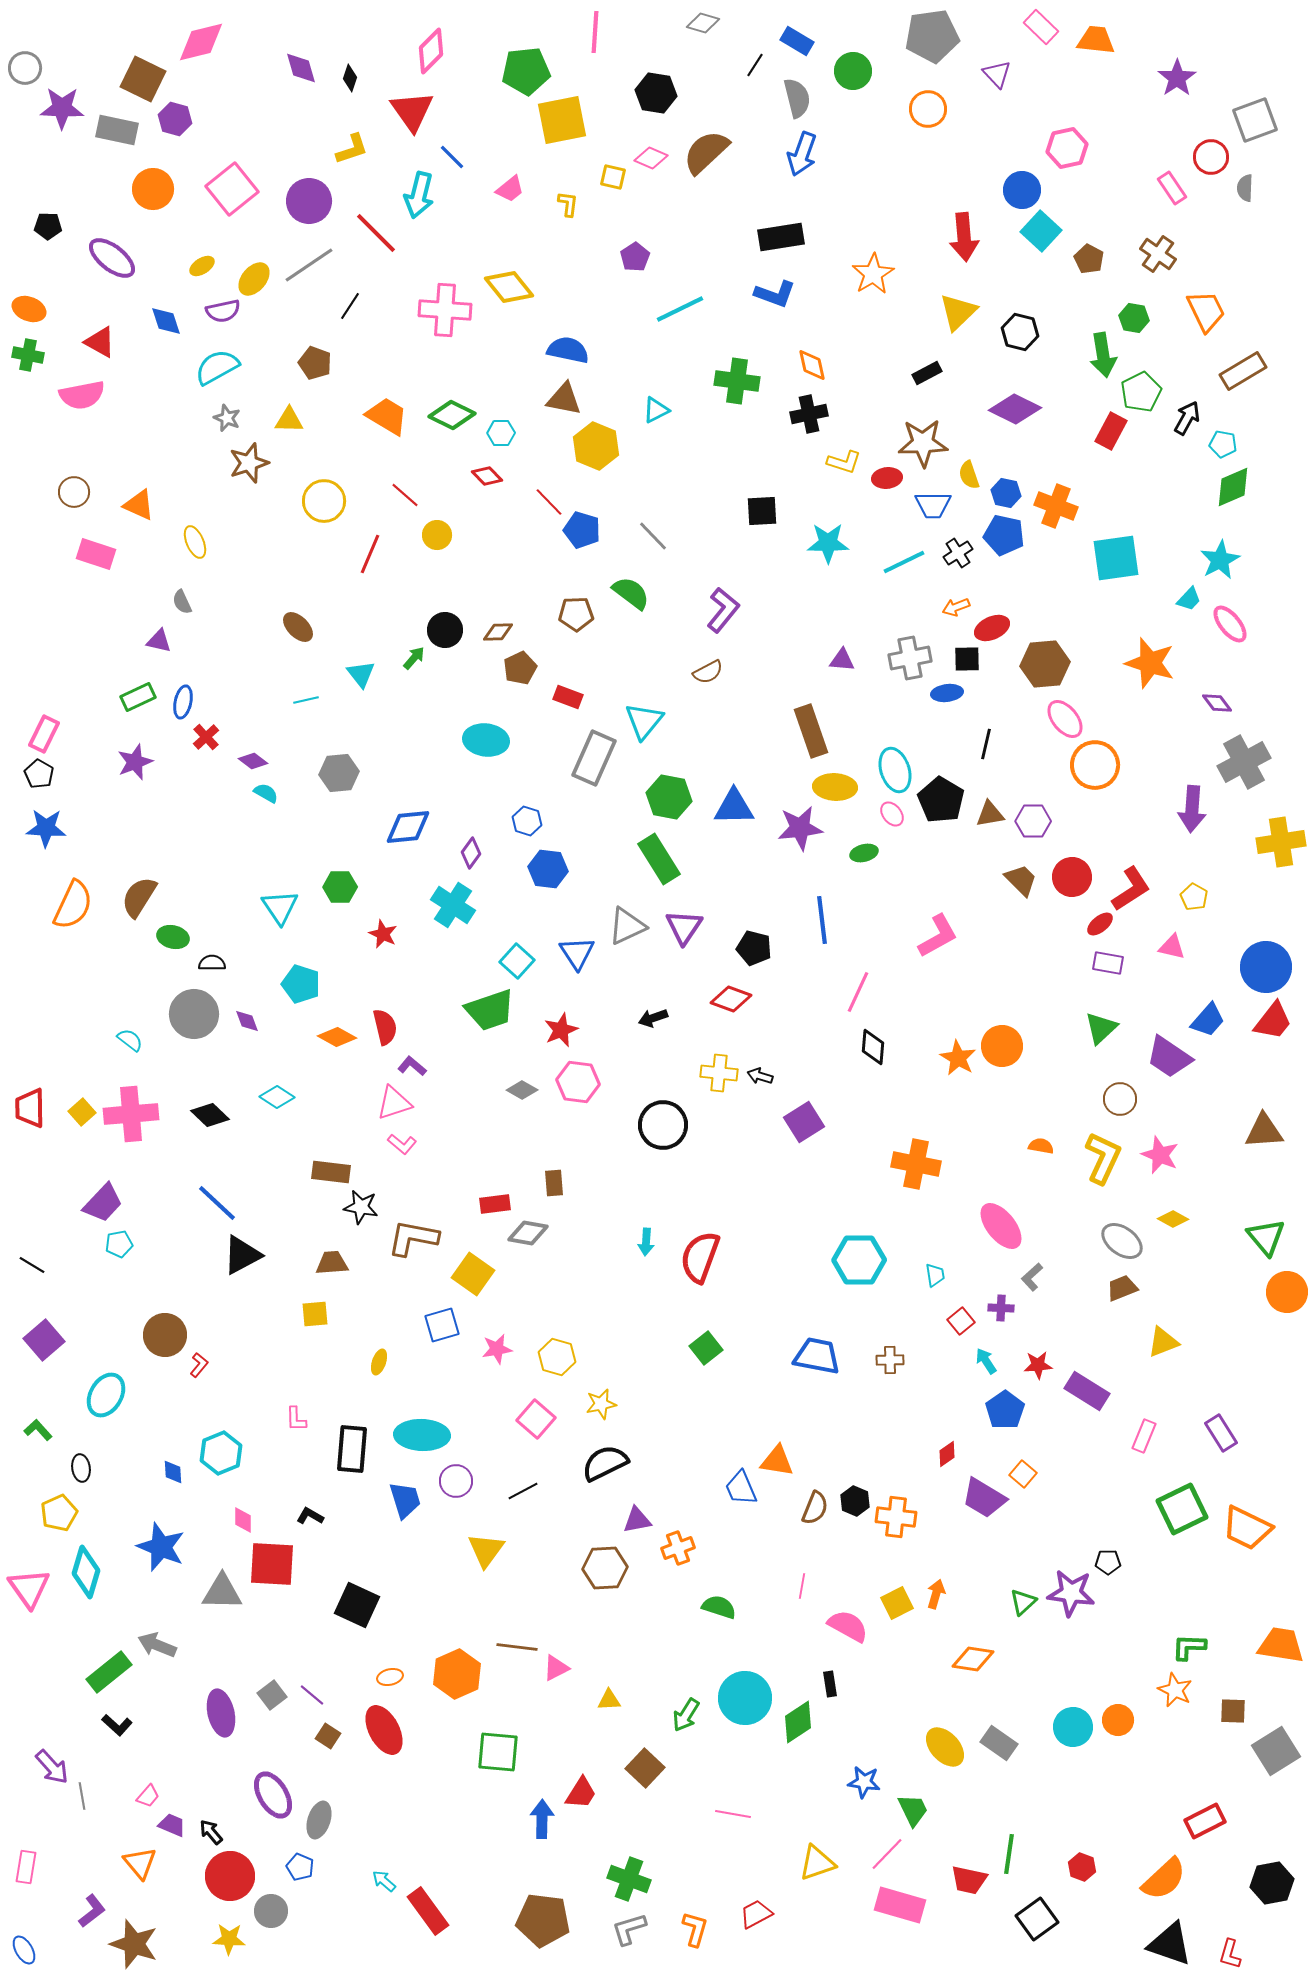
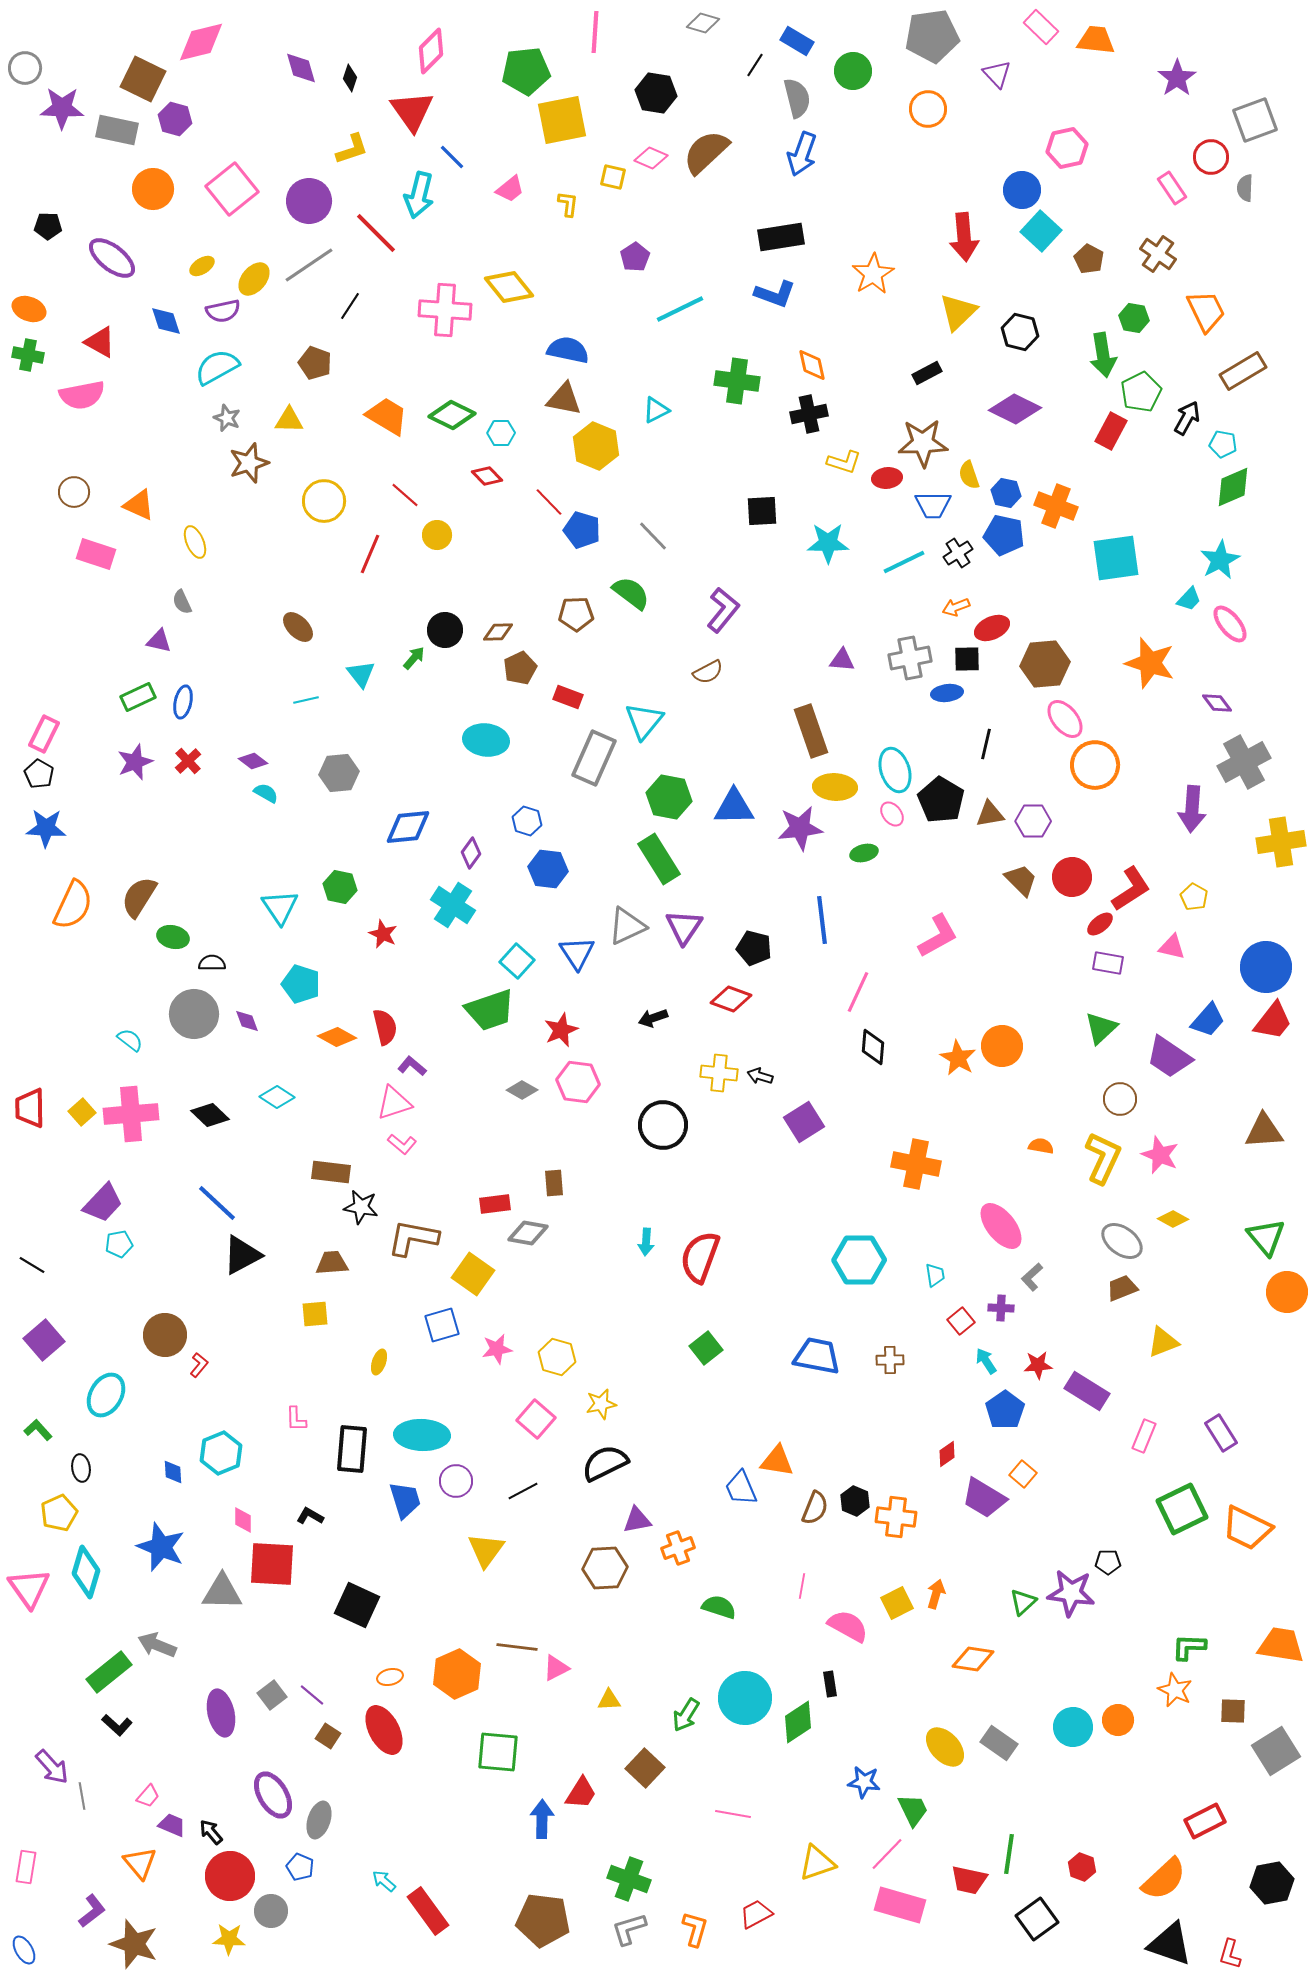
red cross at (206, 737): moved 18 px left, 24 px down
green hexagon at (340, 887): rotated 12 degrees clockwise
